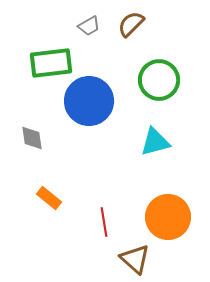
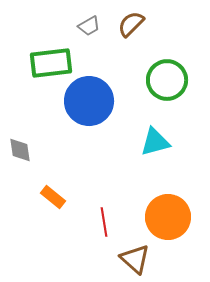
green circle: moved 8 px right
gray diamond: moved 12 px left, 12 px down
orange rectangle: moved 4 px right, 1 px up
